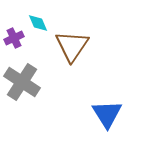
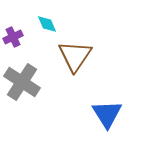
cyan diamond: moved 9 px right, 1 px down
purple cross: moved 1 px left, 1 px up
brown triangle: moved 3 px right, 10 px down
